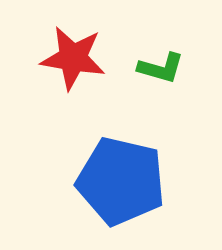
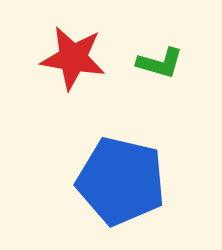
green L-shape: moved 1 px left, 5 px up
